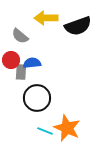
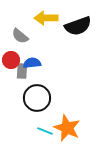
gray rectangle: moved 1 px right, 1 px up
